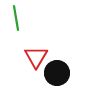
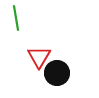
red triangle: moved 3 px right
